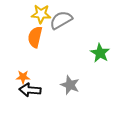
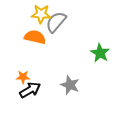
gray semicircle: moved 5 px left, 2 px down; rotated 20 degrees counterclockwise
orange semicircle: rotated 90 degrees clockwise
black arrow: rotated 145 degrees clockwise
